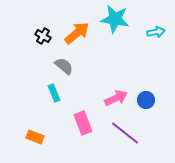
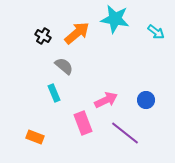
cyan arrow: rotated 48 degrees clockwise
pink arrow: moved 10 px left, 2 px down
